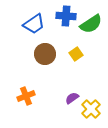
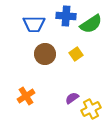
blue trapezoid: rotated 35 degrees clockwise
orange cross: rotated 12 degrees counterclockwise
yellow cross: rotated 18 degrees clockwise
